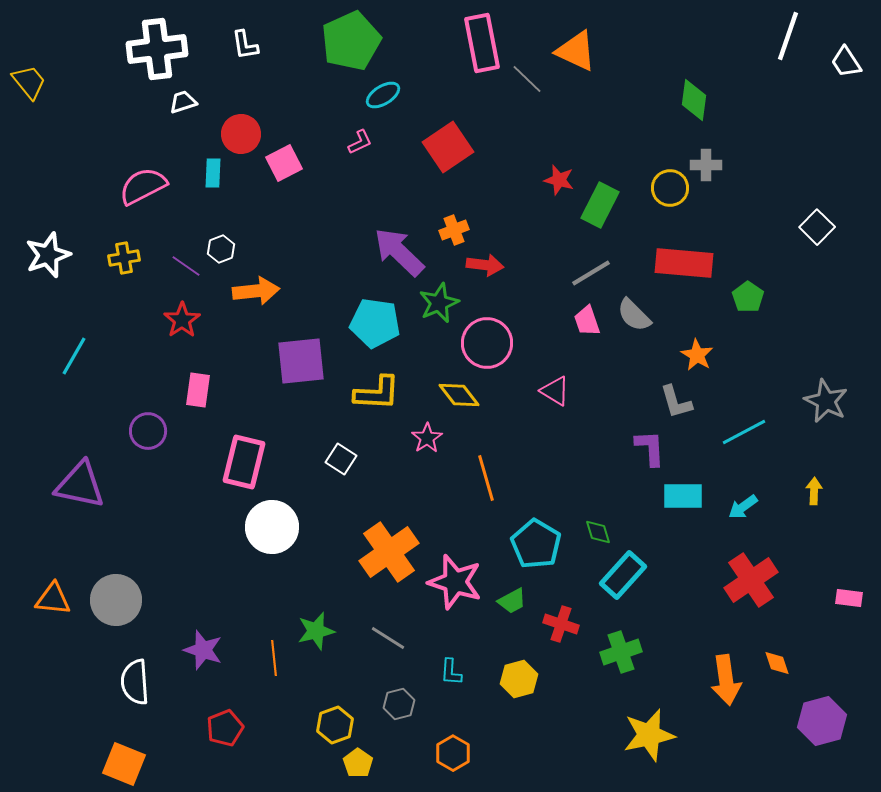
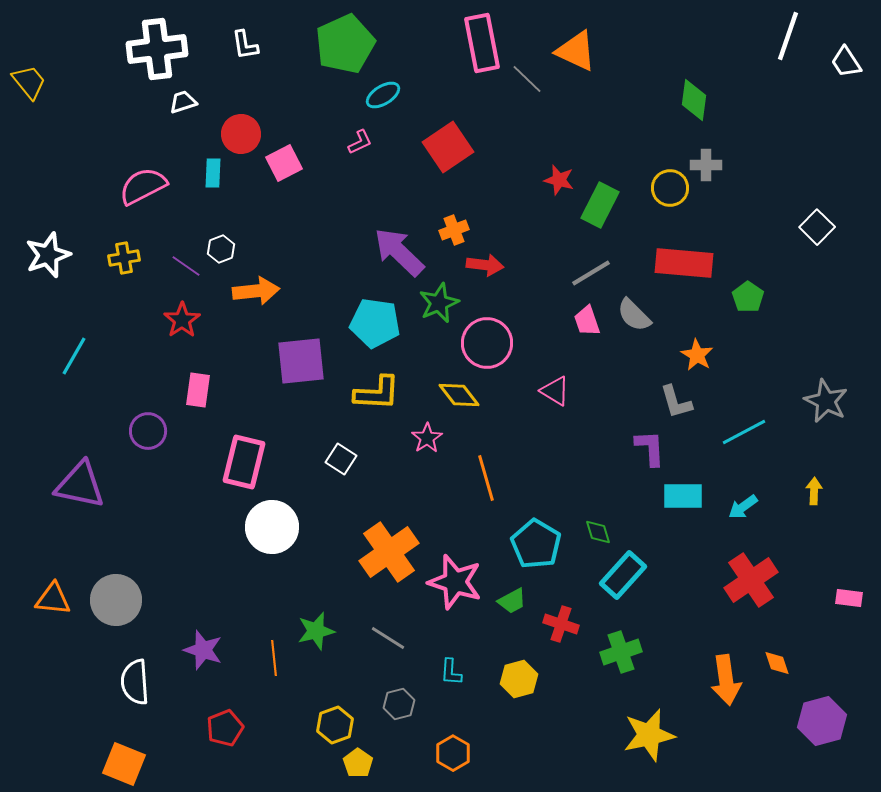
green pentagon at (351, 41): moved 6 px left, 3 px down
